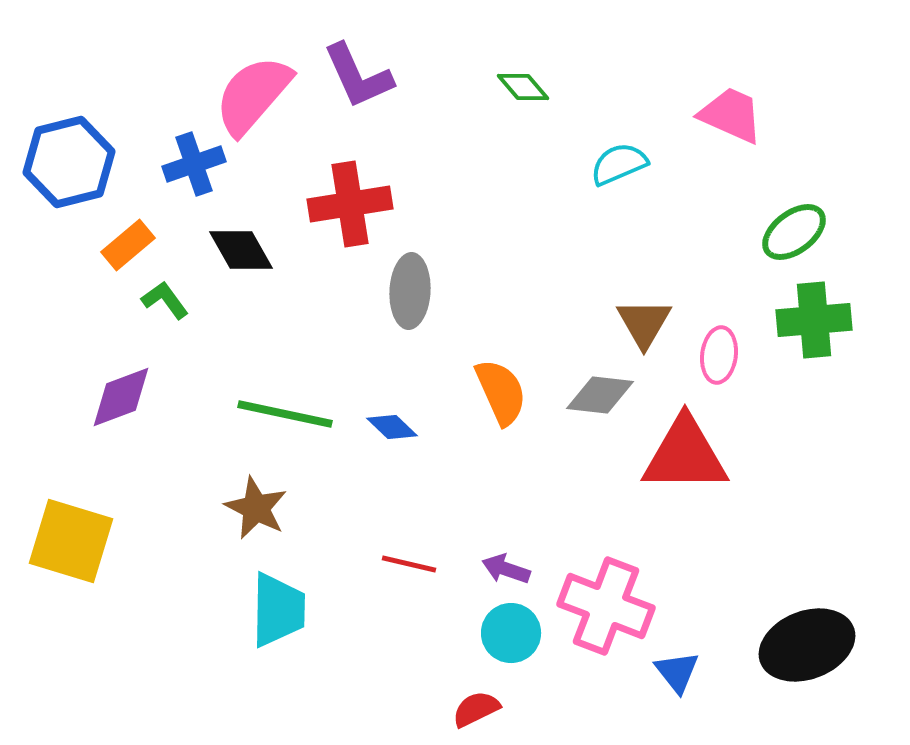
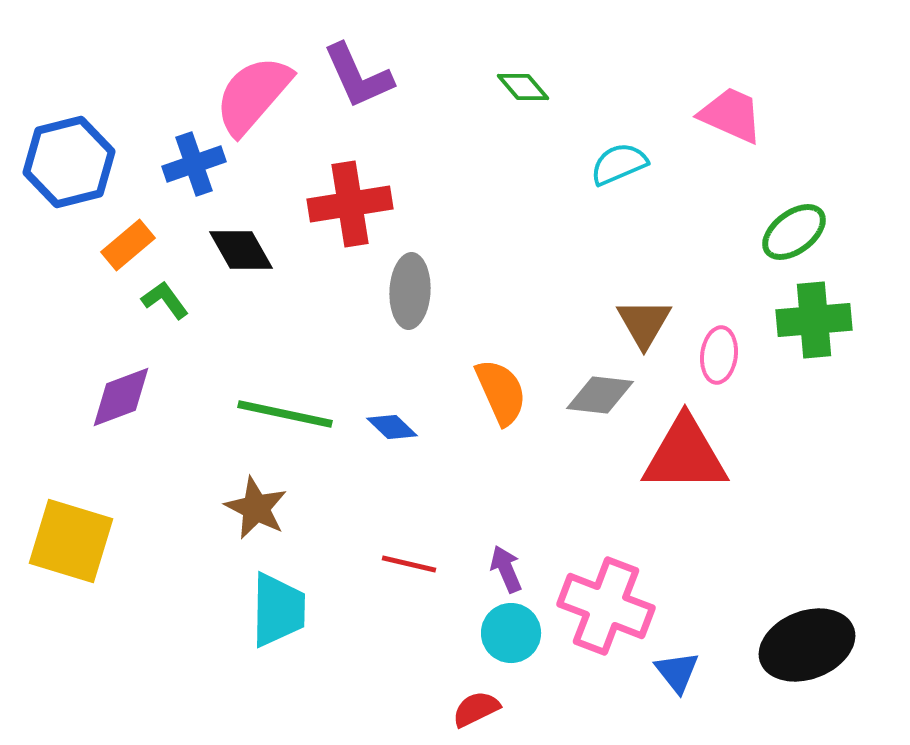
purple arrow: rotated 48 degrees clockwise
